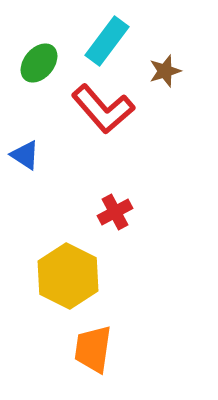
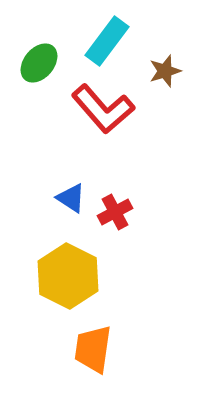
blue triangle: moved 46 px right, 43 px down
